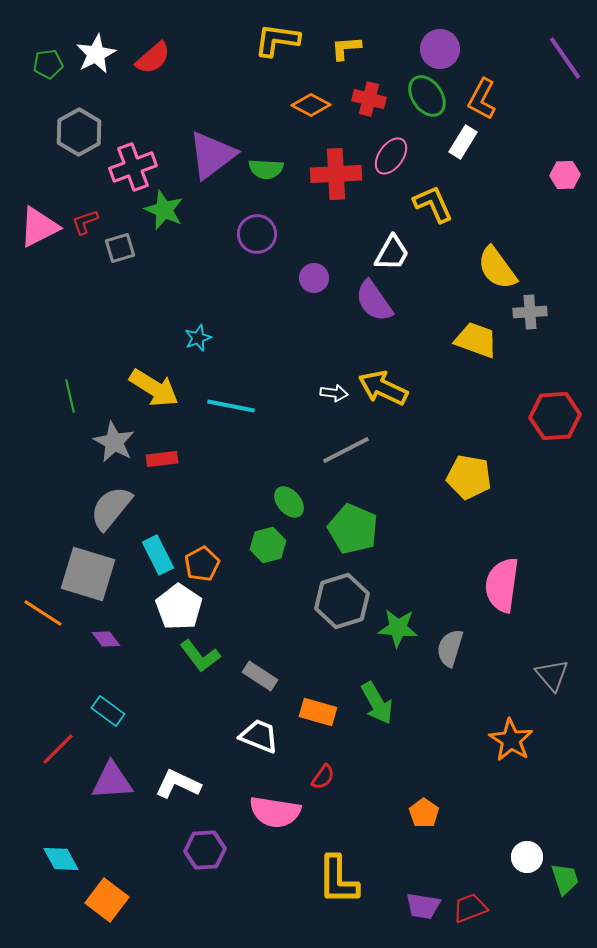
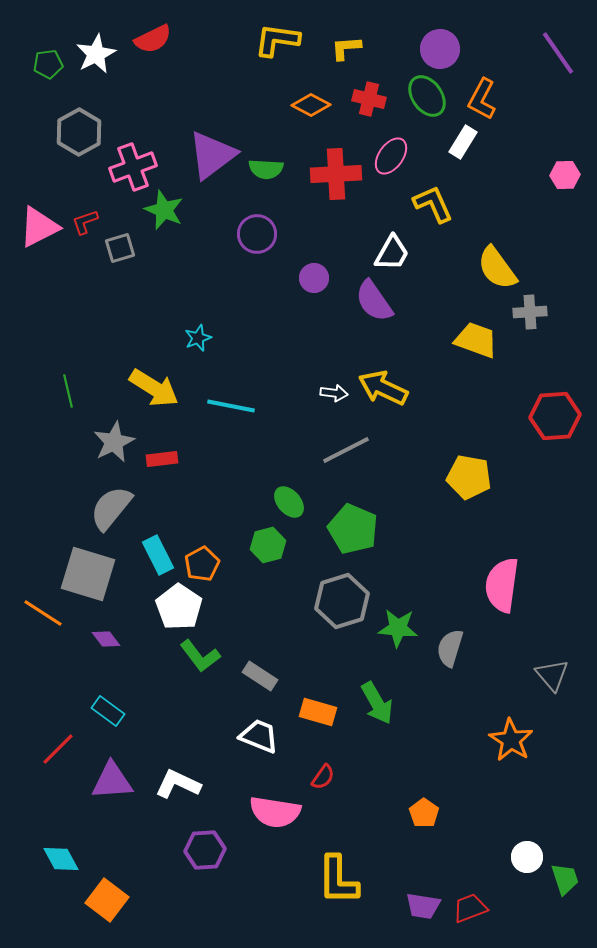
red semicircle at (153, 58): moved 19 px up; rotated 15 degrees clockwise
purple line at (565, 58): moved 7 px left, 5 px up
green line at (70, 396): moved 2 px left, 5 px up
gray star at (114, 442): rotated 18 degrees clockwise
